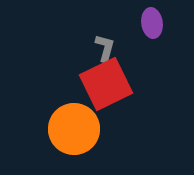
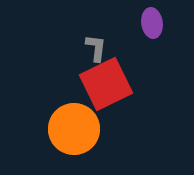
gray L-shape: moved 9 px left; rotated 8 degrees counterclockwise
